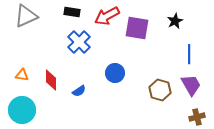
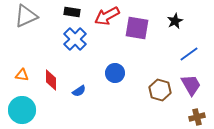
blue cross: moved 4 px left, 3 px up
blue line: rotated 54 degrees clockwise
